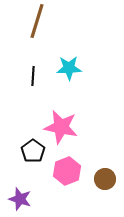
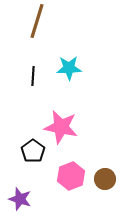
pink hexagon: moved 4 px right, 5 px down
